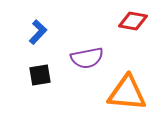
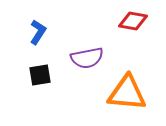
blue L-shape: rotated 10 degrees counterclockwise
